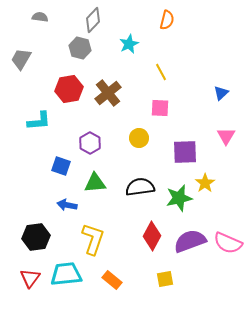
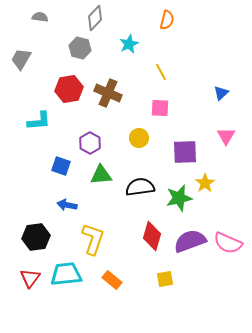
gray diamond: moved 2 px right, 2 px up
brown cross: rotated 28 degrees counterclockwise
green triangle: moved 6 px right, 8 px up
red diamond: rotated 12 degrees counterclockwise
